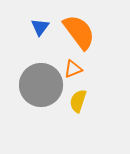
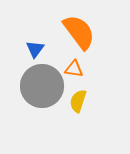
blue triangle: moved 5 px left, 22 px down
orange triangle: moved 1 px right; rotated 30 degrees clockwise
gray circle: moved 1 px right, 1 px down
